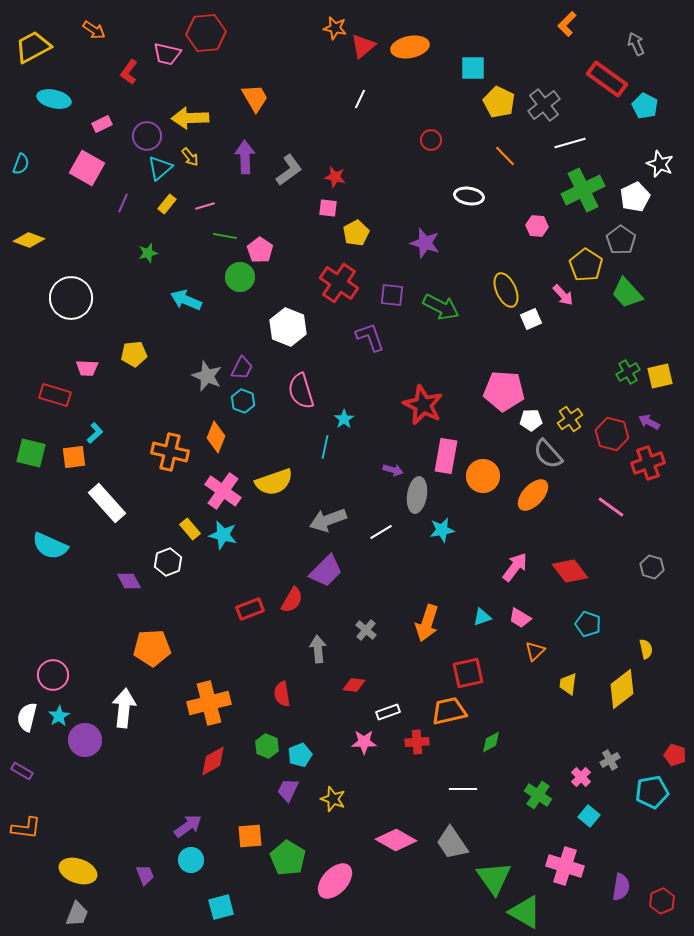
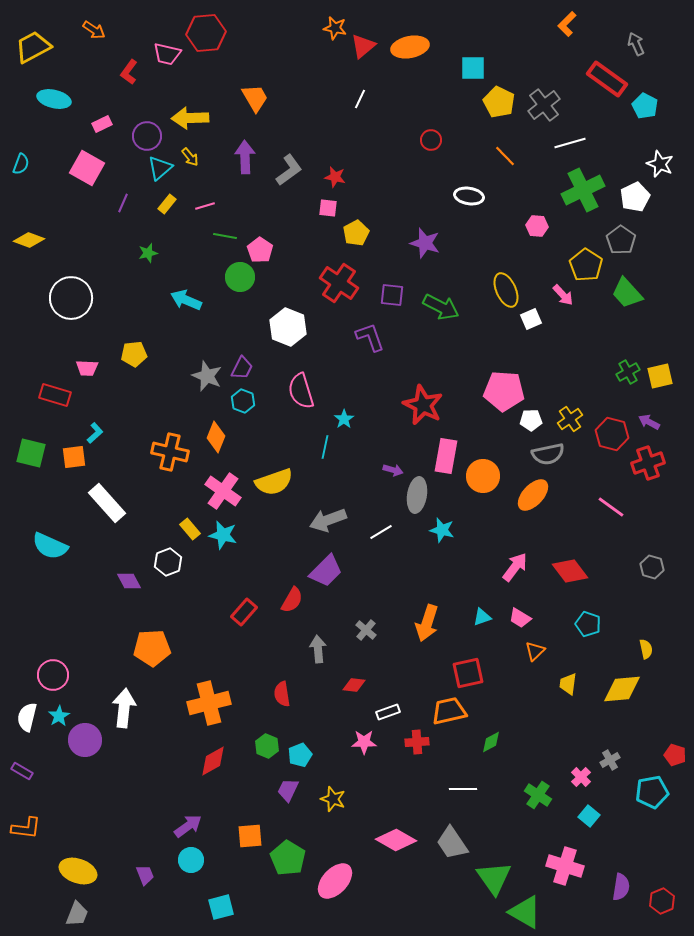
gray semicircle at (548, 454): rotated 60 degrees counterclockwise
cyan star at (442, 530): rotated 25 degrees clockwise
red rectangle at (250, 609): moved 6 px left, 3 px down; rotated 28 degrees counterclockwise
yellow diamond at (622, 689): rotated 33 degrees clockwise
